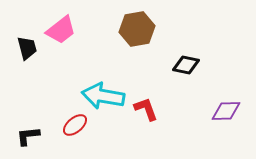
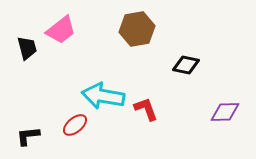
purple diamond: moved 1 px left, 1 px down
